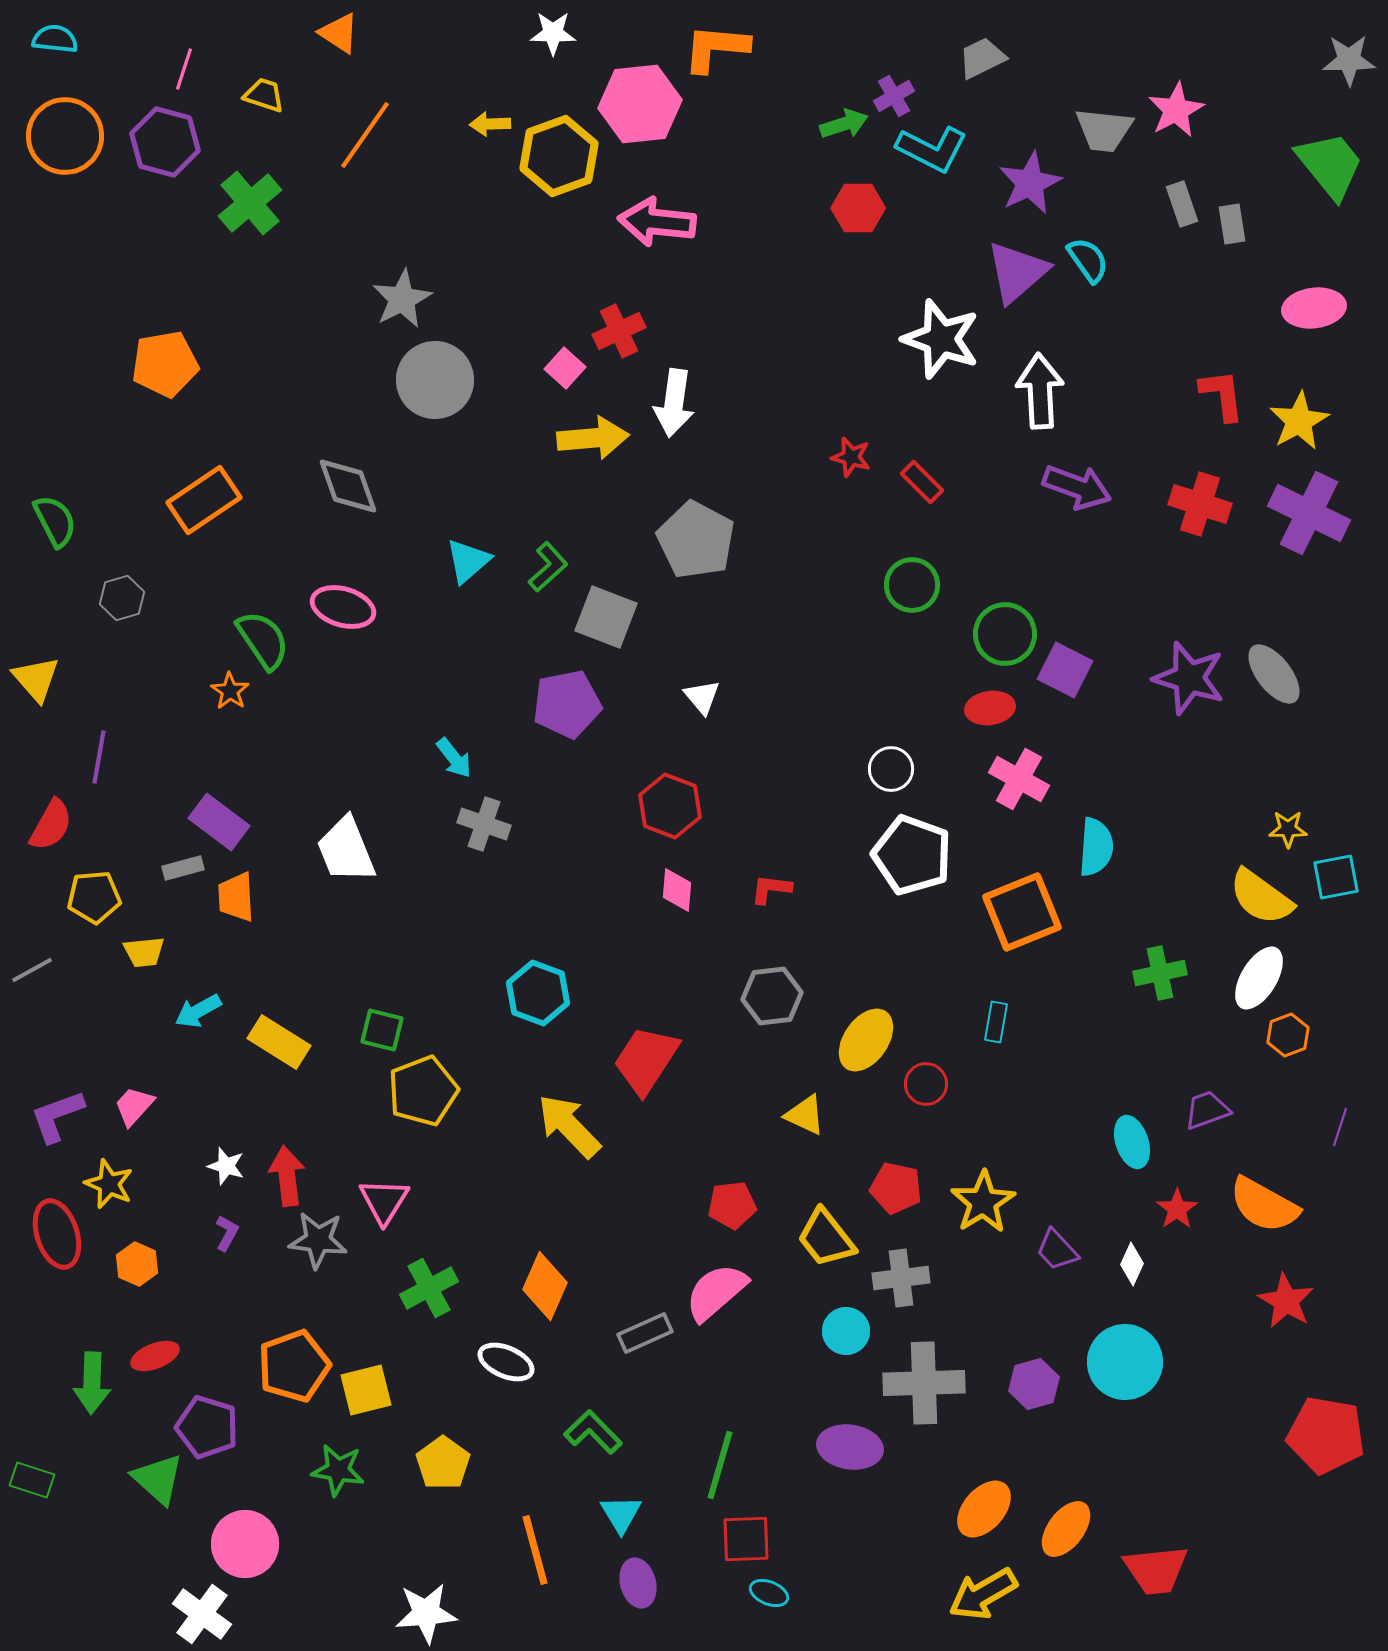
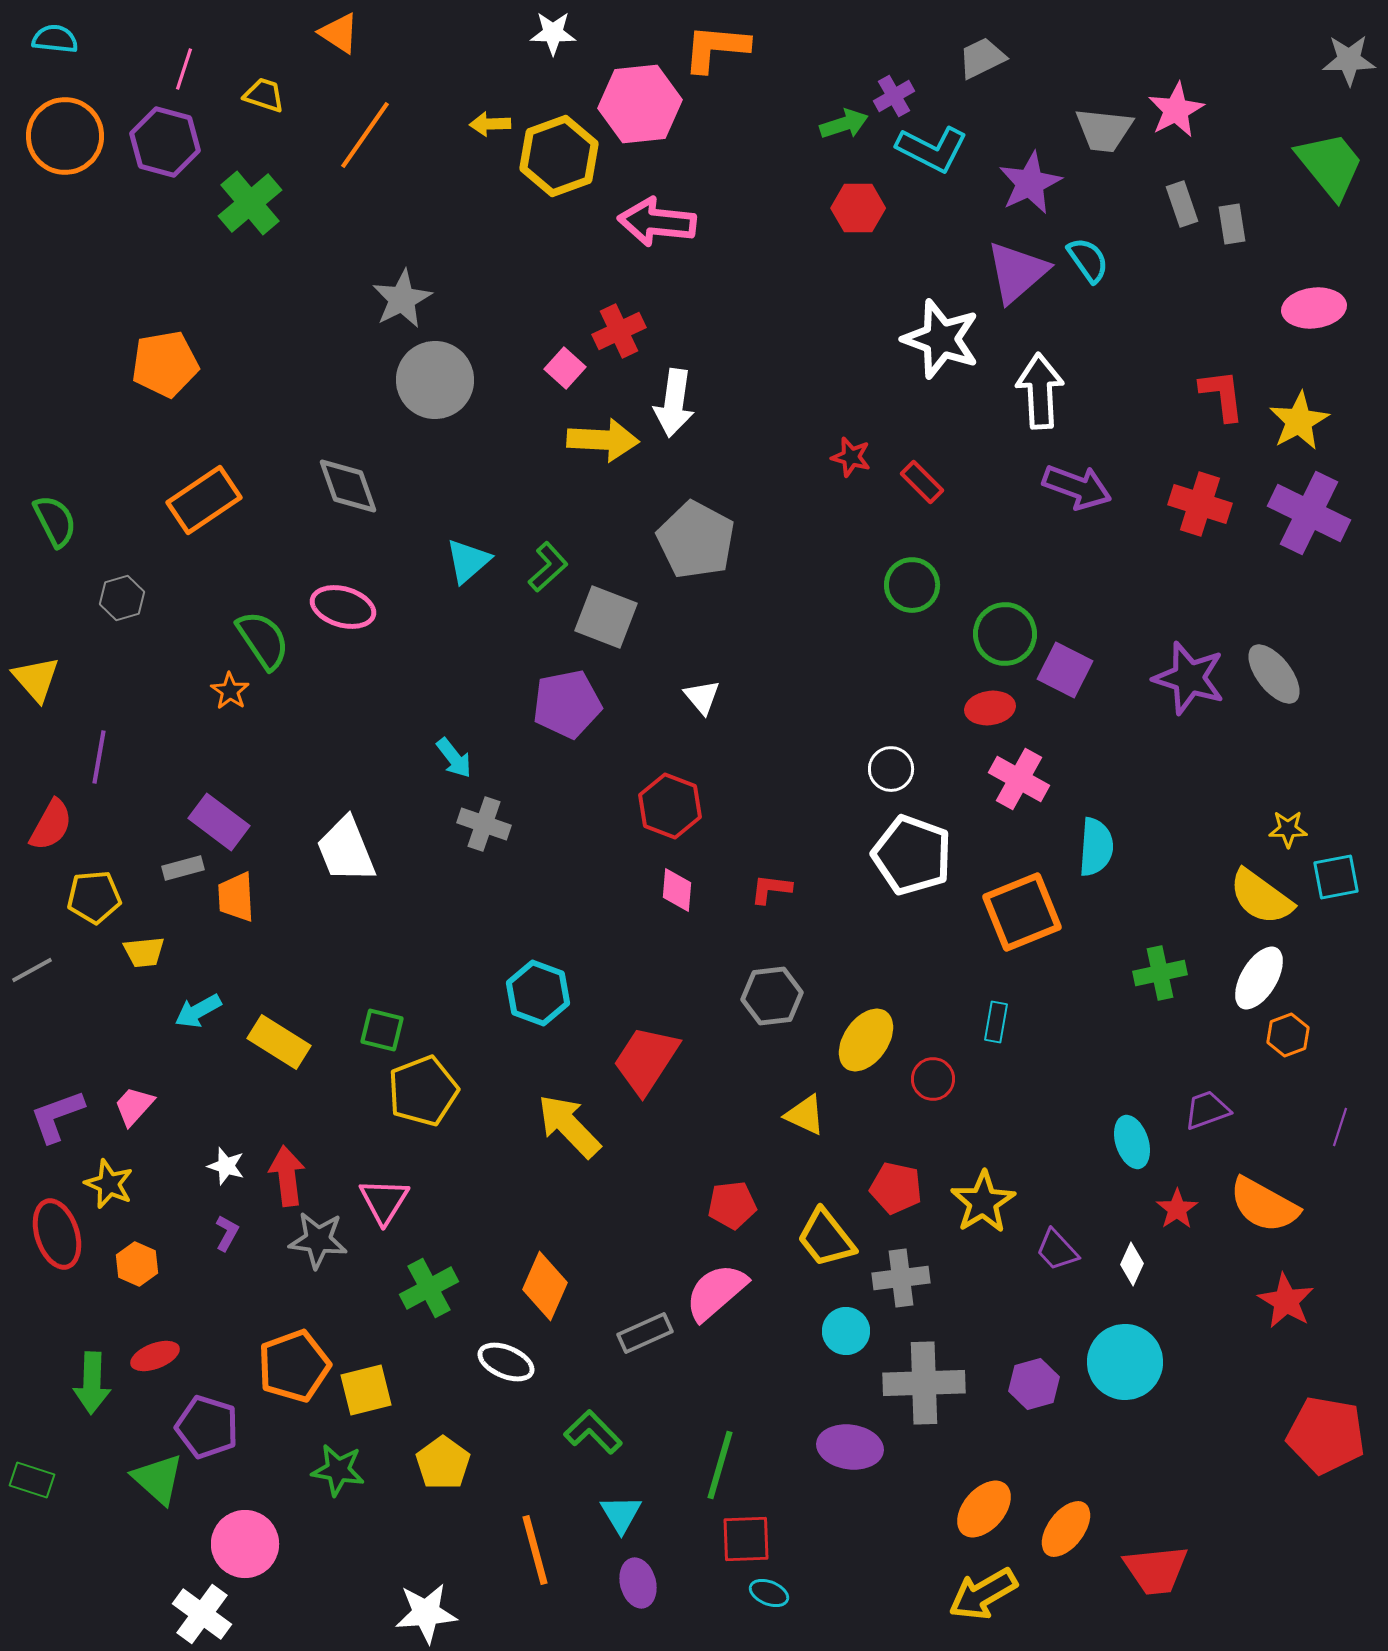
yellow arrow at (593, 438): moved 10 px right, 2 px down; rotated 8 degrees clockwise
red circle at (926, 1084): moved 7 px right, 5 px up
